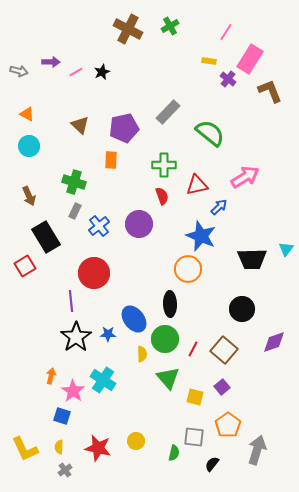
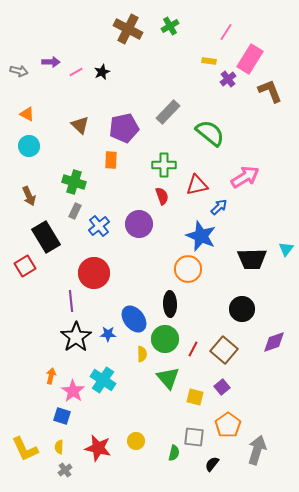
purple cross at (228, 79): rotated 14 degrees clockwise
